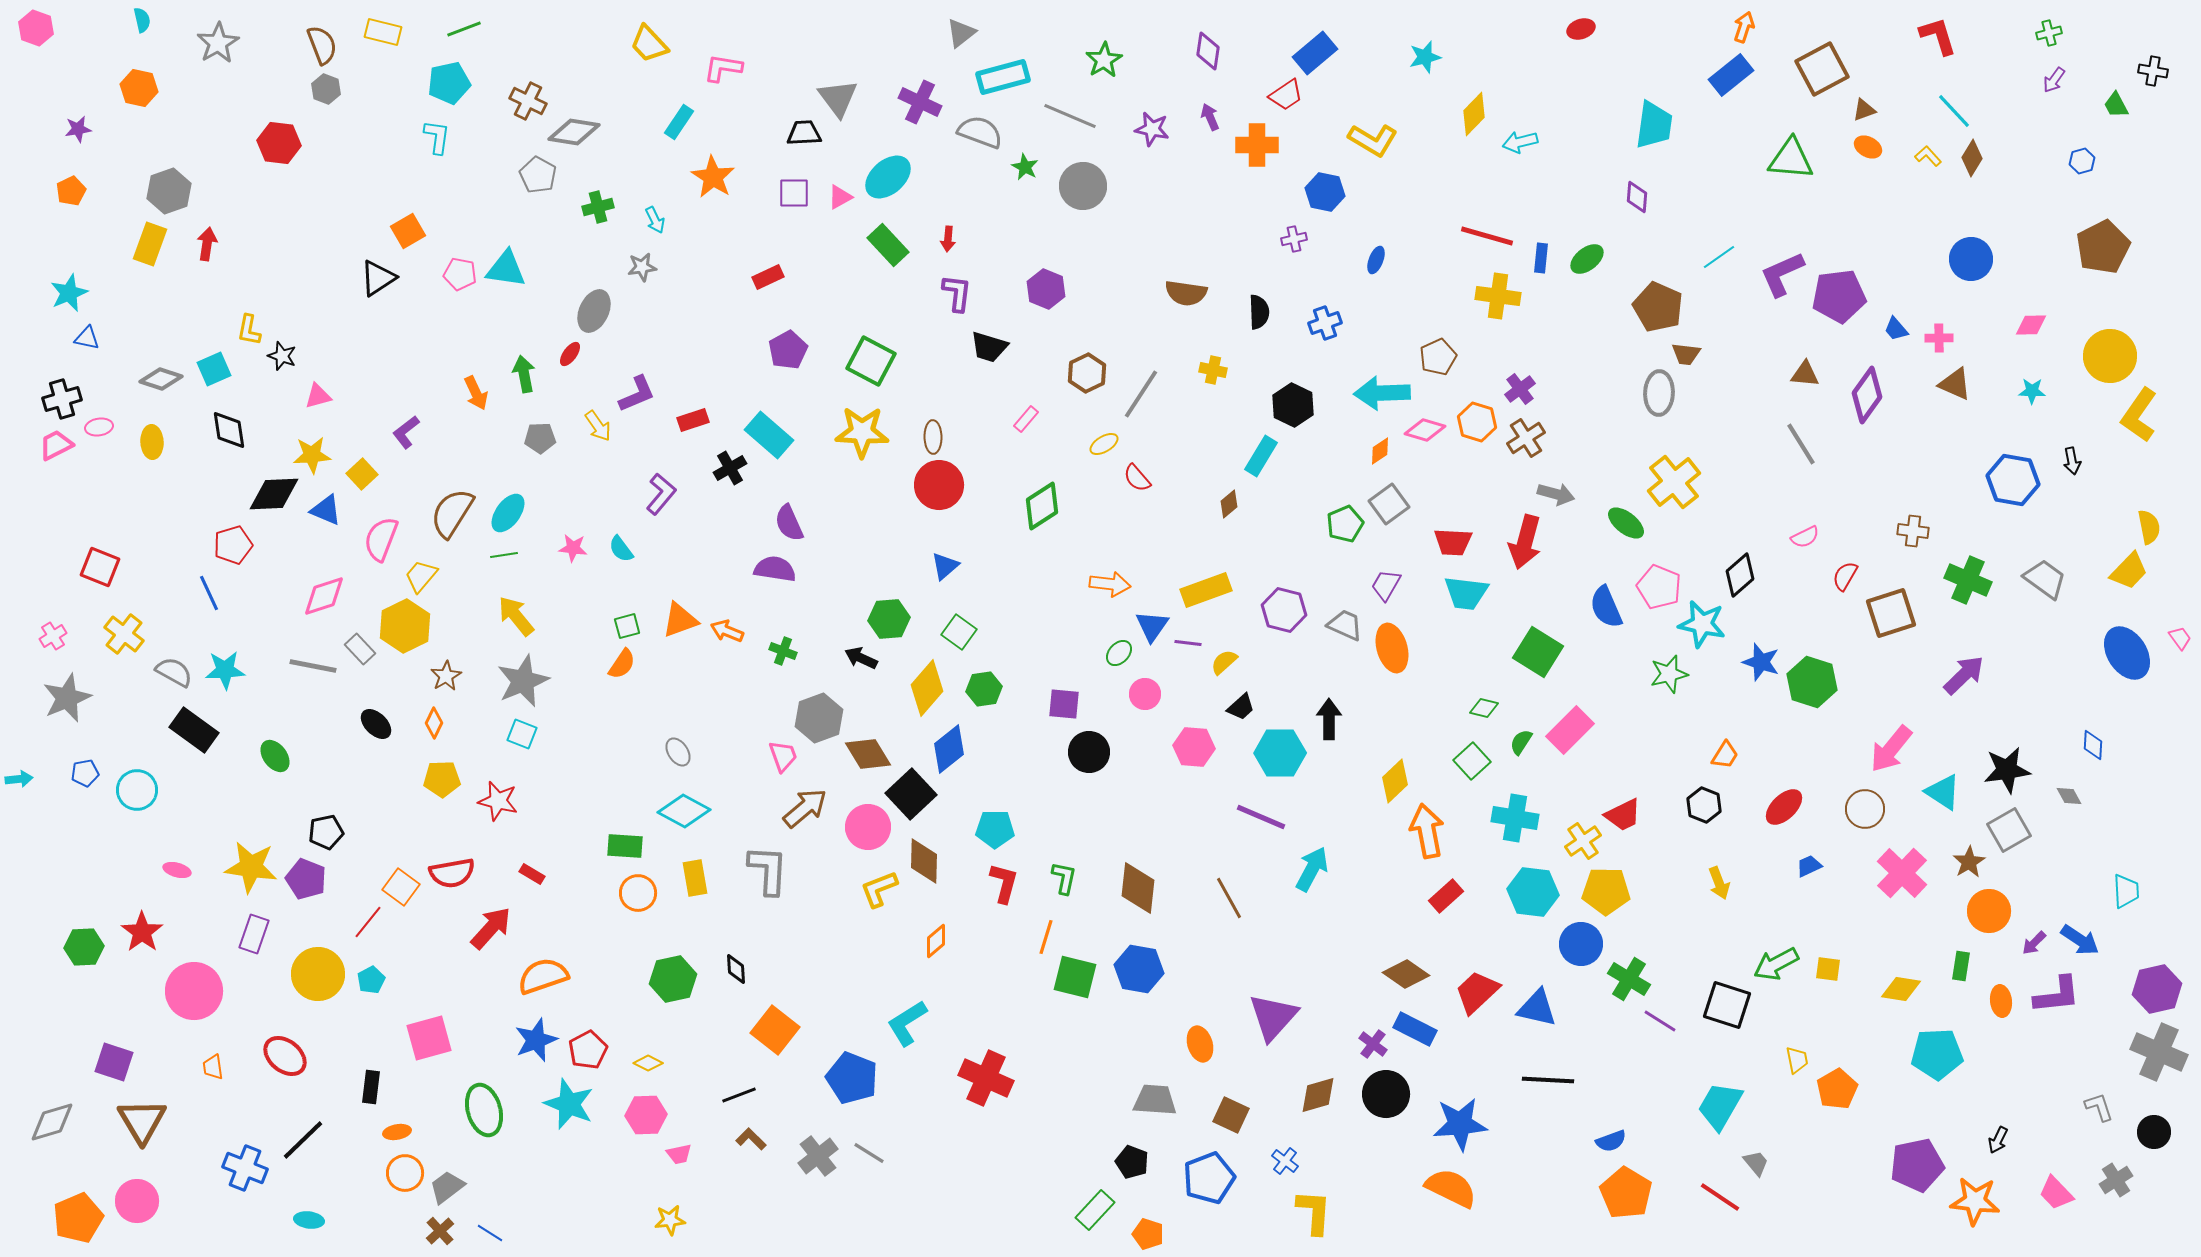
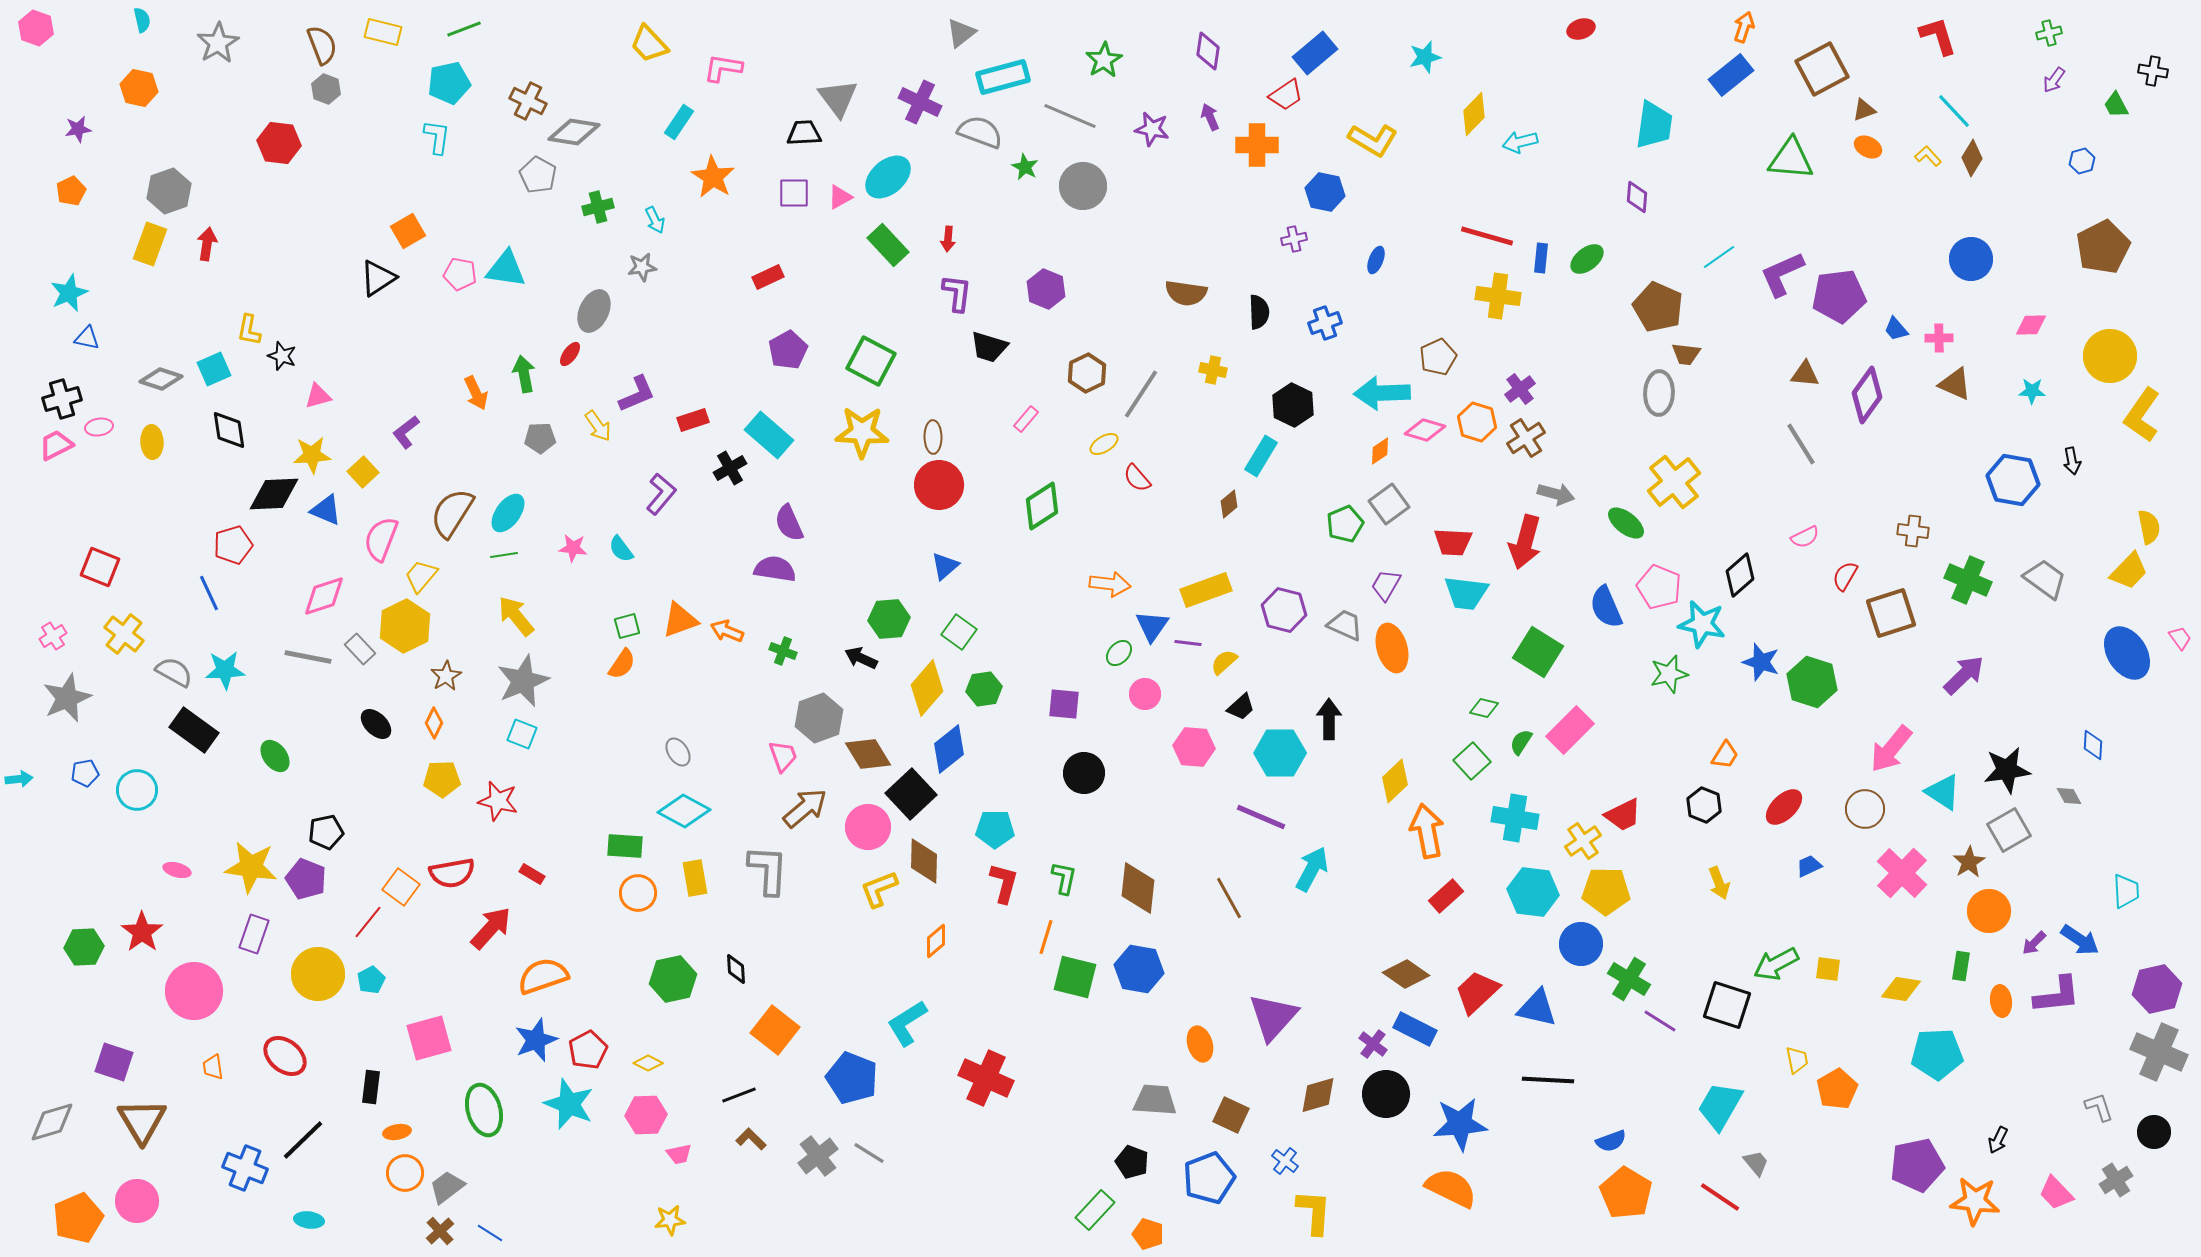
yellow L-shape at (2139, 415): moved 3 px right
yellow square at (362, 474): moved 1 px right, 2 px up
gray line at (313, 666): moved 5 px left, 9 px up
black circle at (1089, 752): moved 5 px left, 21 px down
